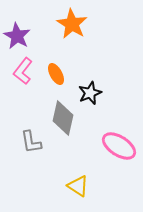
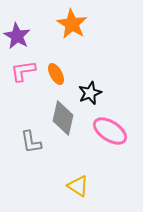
pink L-shape: rotated 44 degrees clockwise
pink ellipse: moved 9 px left, 15 px up
